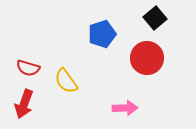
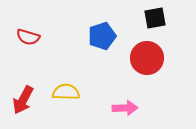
black square: rotated 30 degrees clockwise
blue pentagon: moved 2 px down
red semicircle: moved 31 px up
yellow semicircle: moved 11 px down; rotated 128 degrees clockwise
red arrow: moved 1 px left, 4 px up; rotated 8 degrees clockwise
